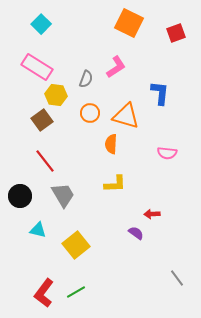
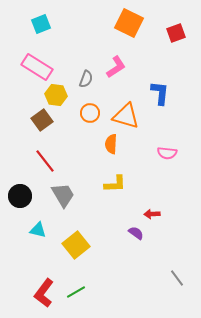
cyan square: rotated 24 degrees clockwise
